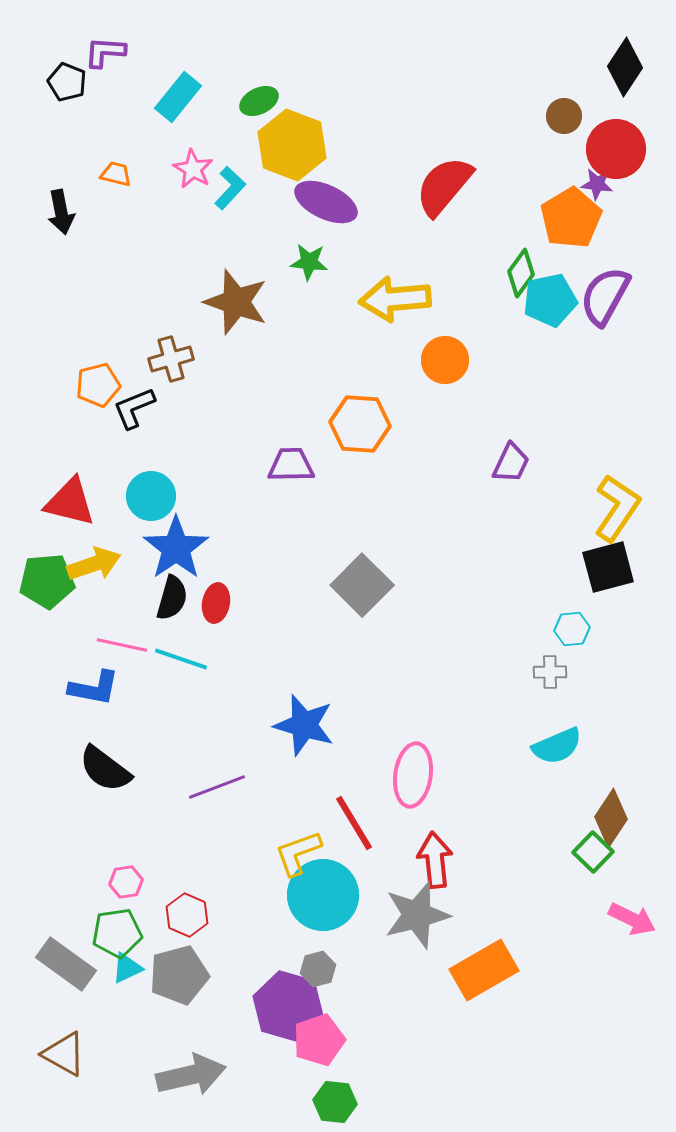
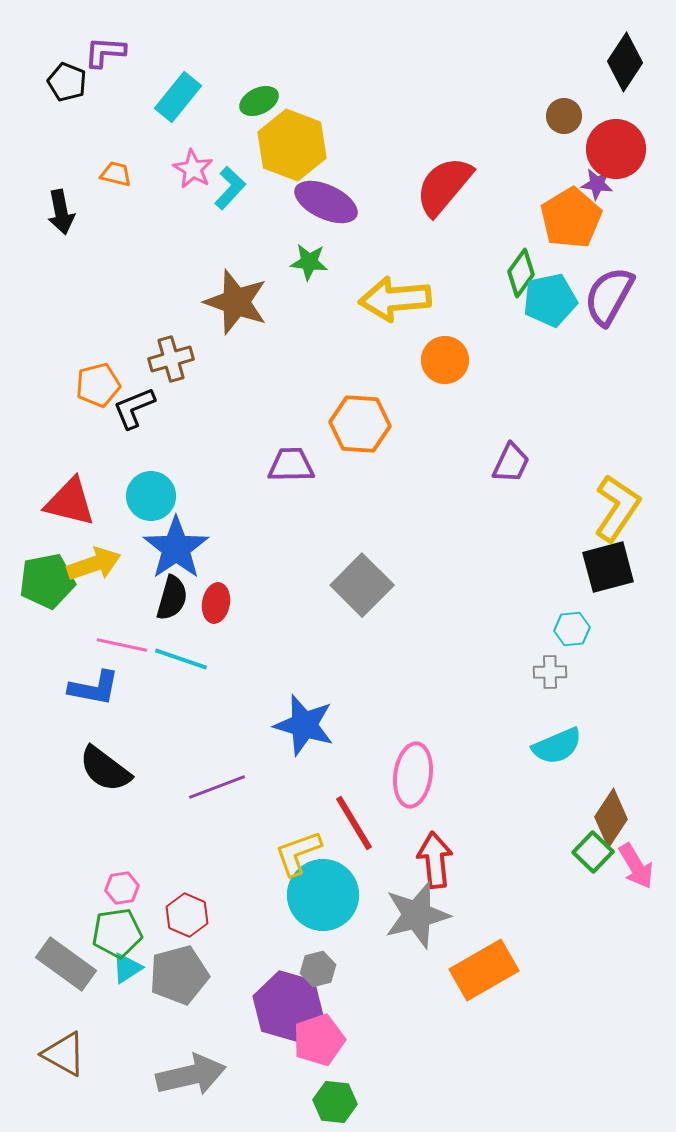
black diamond at (625, 67): moved 5 px up
purple semicircle at (605, 296): moved 4 px right
green pentagon at (47, 581): rotated 6 degrees counterclockwise
pink hexagon at (126, 882): moved 4 px left, 6 px down
pink arrow at (632, 919): moved 4 px right, 53 px up; rotated 33 degrees clockwise
cyan triangle at (127, 968): rotated 8 degrees counterclockwise
